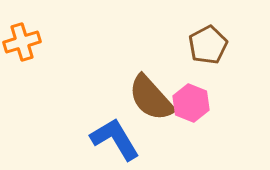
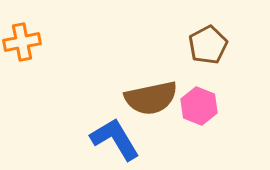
orange cross: rotated 6 degrees clockwise
brown semicircle: rotated 60 degrees counterclockwise
pink hexagon: moved 8 px right, 3 px down
